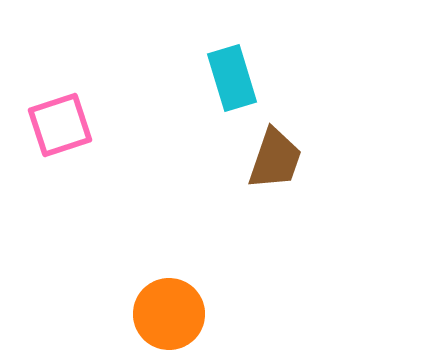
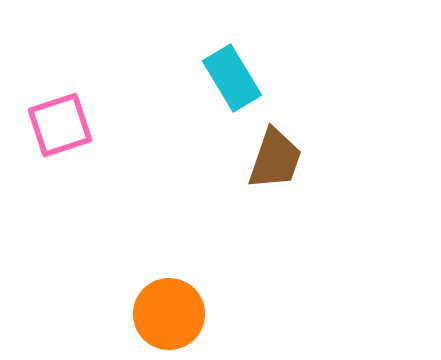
cyan rectangle: rotated 14 degrees counterclockwise
